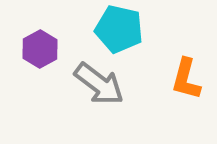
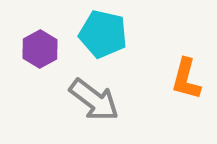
cyan pentagon: moved 16 px left, 5 px down
gray arrow: moved 5 px left, 16 px down
